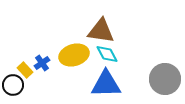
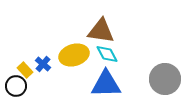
blue cross: moved 1 px right, 1 px down; rotated 14 degrees counterclockwise
black circle: moved 3 px right, 1 px down
